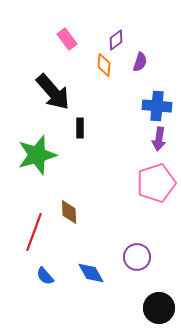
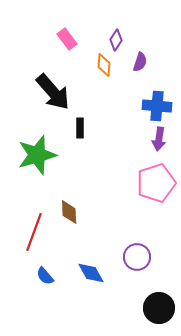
purple diamond: rotated 20 degrees counterclockwise
